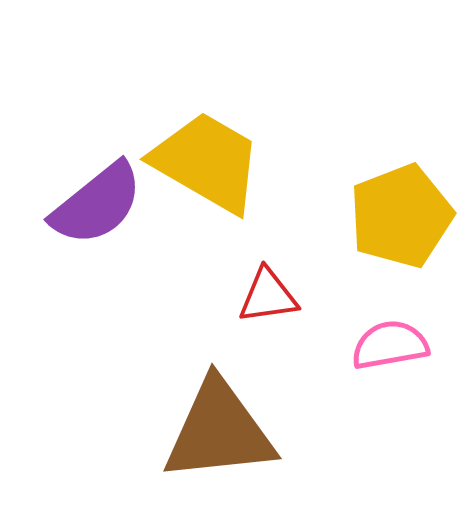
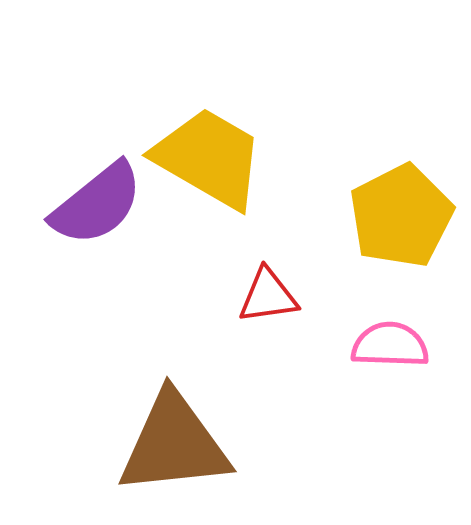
yellow trapezoid: moved 2 px right, 4 px up
yellow pentagon: rotated 6 degrees counterclockwise
pink semicircle: rotated 12 degrees clockwise
brown triangle: moved 45 px left, 13 px down
